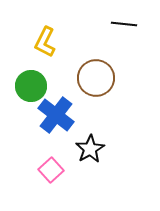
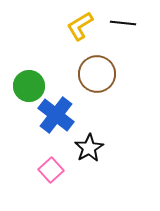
black line: moved 1 px left, 1 px up
yellow L-shape: moved 35 px right, 16 px up; rotated 32 degrees clockwise
brown circle: moved 1 px right, 4 px up
green circle: moved 2 px left
black star: moved 1 px left, 1 px up
